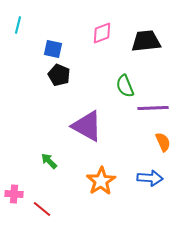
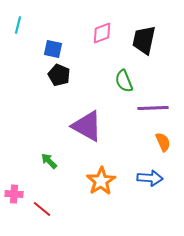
black trapezoid: moved 2 px left, 1 px up; rotated 72 degrees counterclockwise
green semicircle: moved 1 px left, 5 px up
